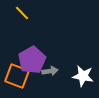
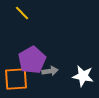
orange square: moved 1 px left, 3 px down; rotated 25 degrees counterclockwise
